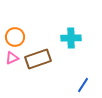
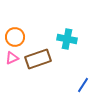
cyan cross: moved 4 px left, 1 px down; rotated 12 degrees clockwise
